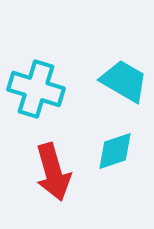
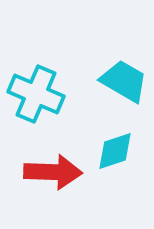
cyan cross: moved 5 px down; rotated 6 degrees clockwise
red arrow: rotated 72 degrees counterclockwise
